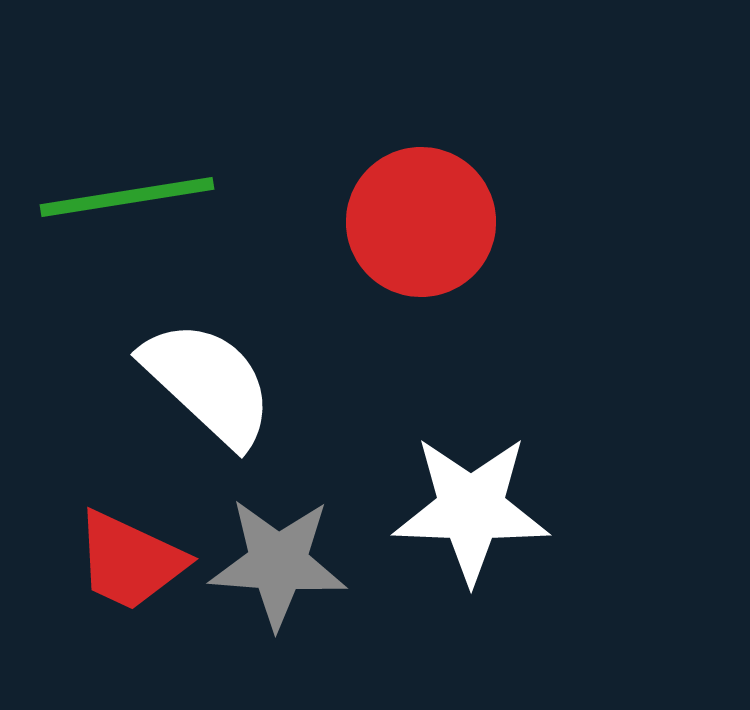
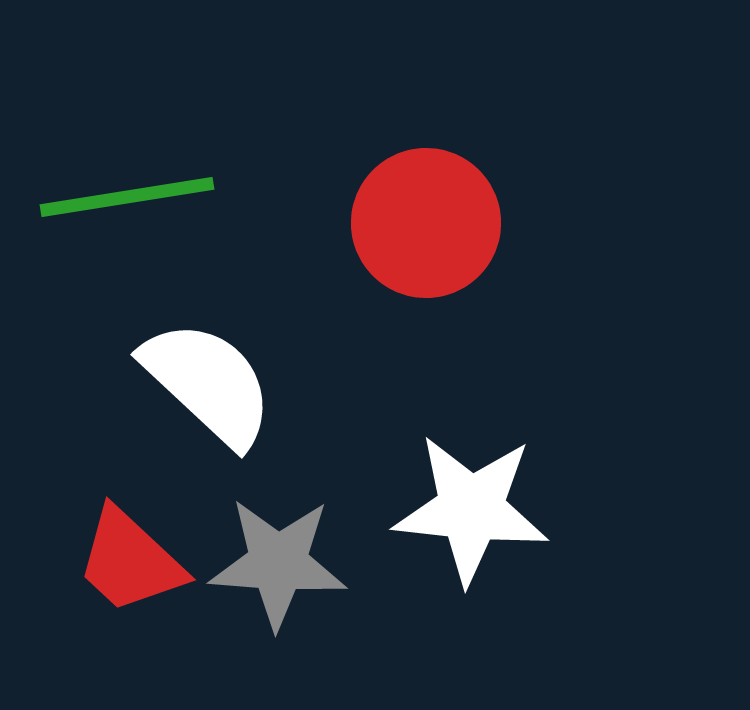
red circle: moved 5 px right, 1 px down
white star: rotated 4 degrees clockwise
red trapezoid: rotated 18 degrees clockwise
